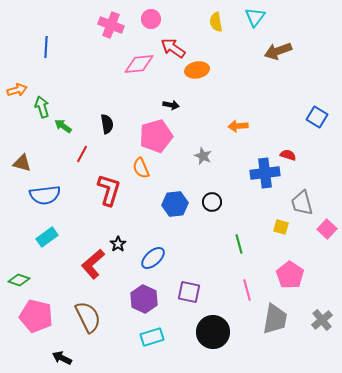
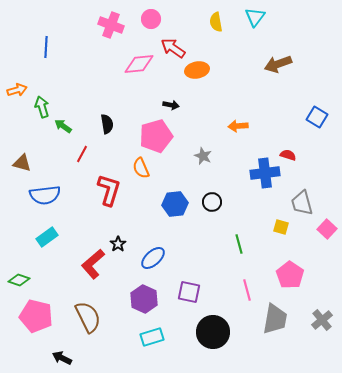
brown arrow at (278, 51): moved 13 px down
